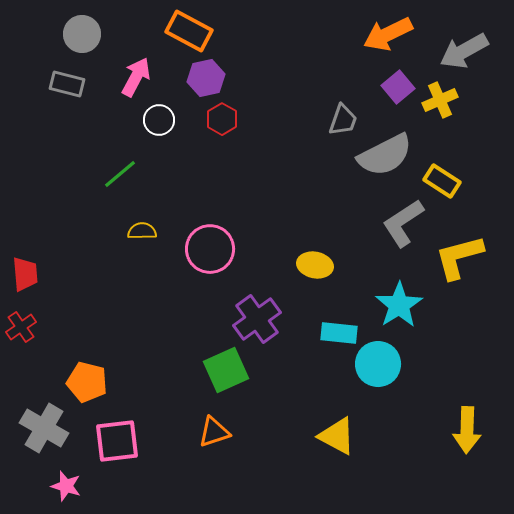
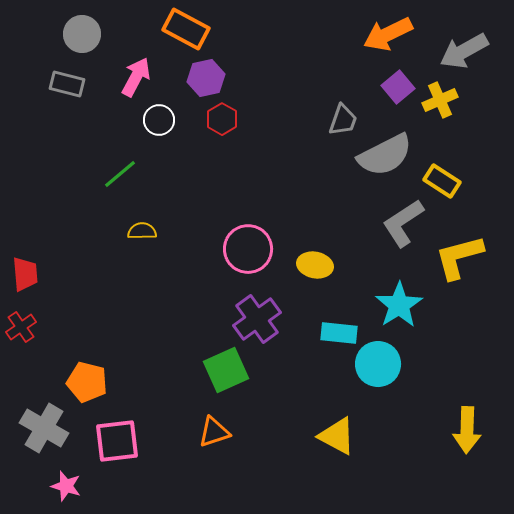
orange rectangle: moved 3 px left, 2 px up
pink circle: moved 38 px right
